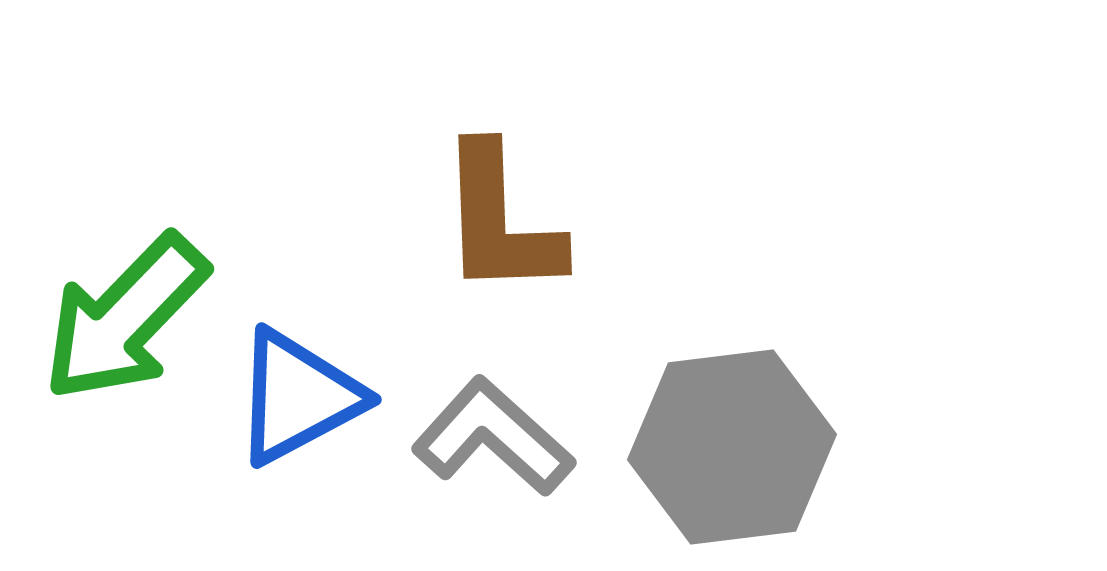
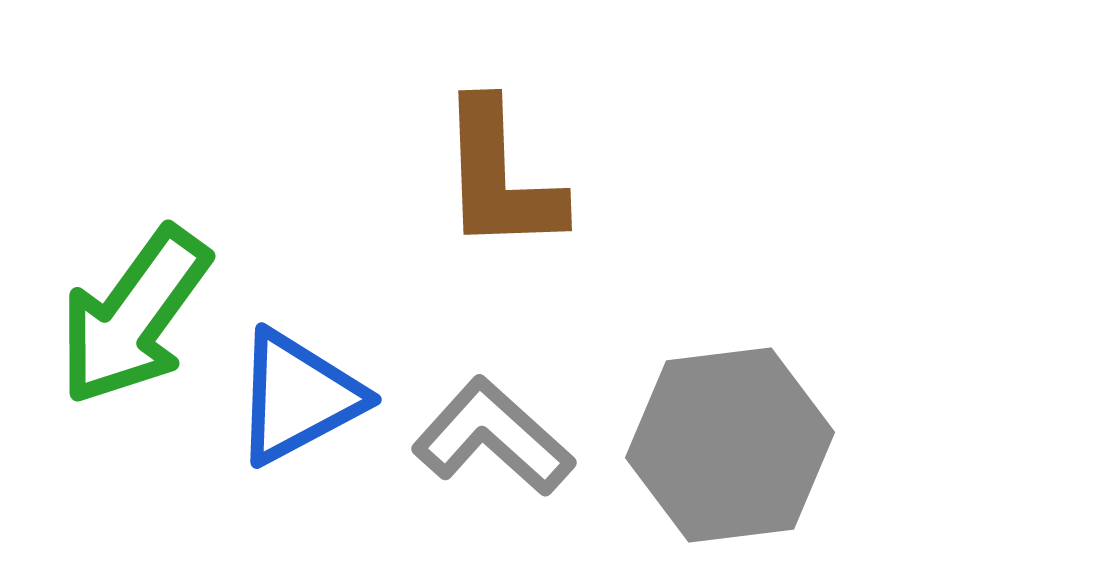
brown L-shape: moved 44 px up
green arrow: moved 9 px right, 2 px up; rotated 8 degrees counterclockwise
gray hexagon: moved 2 px left, 2 px up
